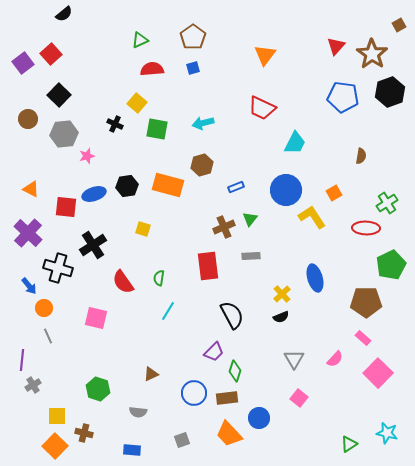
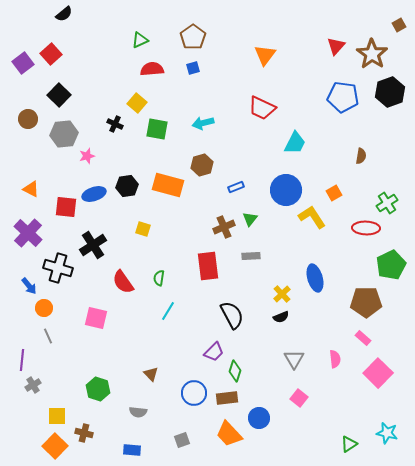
pink semicircle at (335, 359): rotated 48 degrees counterclockwise
brown triangle at (151, 374): rotated 49 degrees counterclockwise
